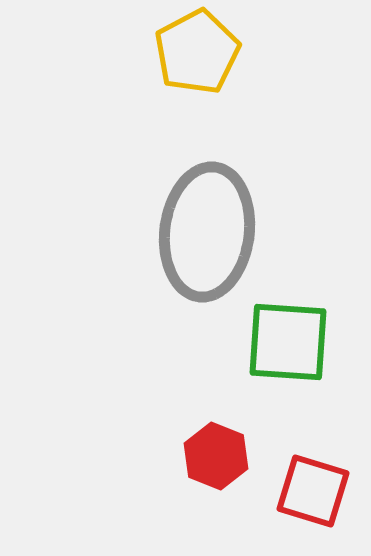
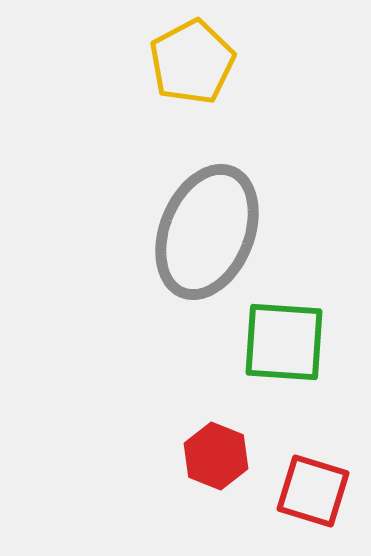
yellow pentagon: moved 5 px left, 10 px down
gray ellipse: rotated 15 degrees clockwise
green square: moved 4 px left
